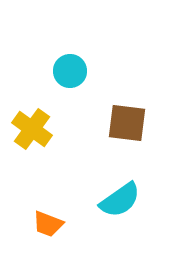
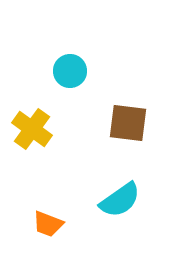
brown square: moved 1 px right
